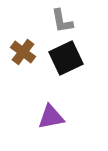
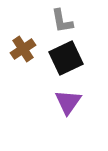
brown cross: moved 3 px up; rotated 20 degrees clockwise
purple triangle: moved 17 px right, 15 px up; rotated 44 degrees counterclockwise
